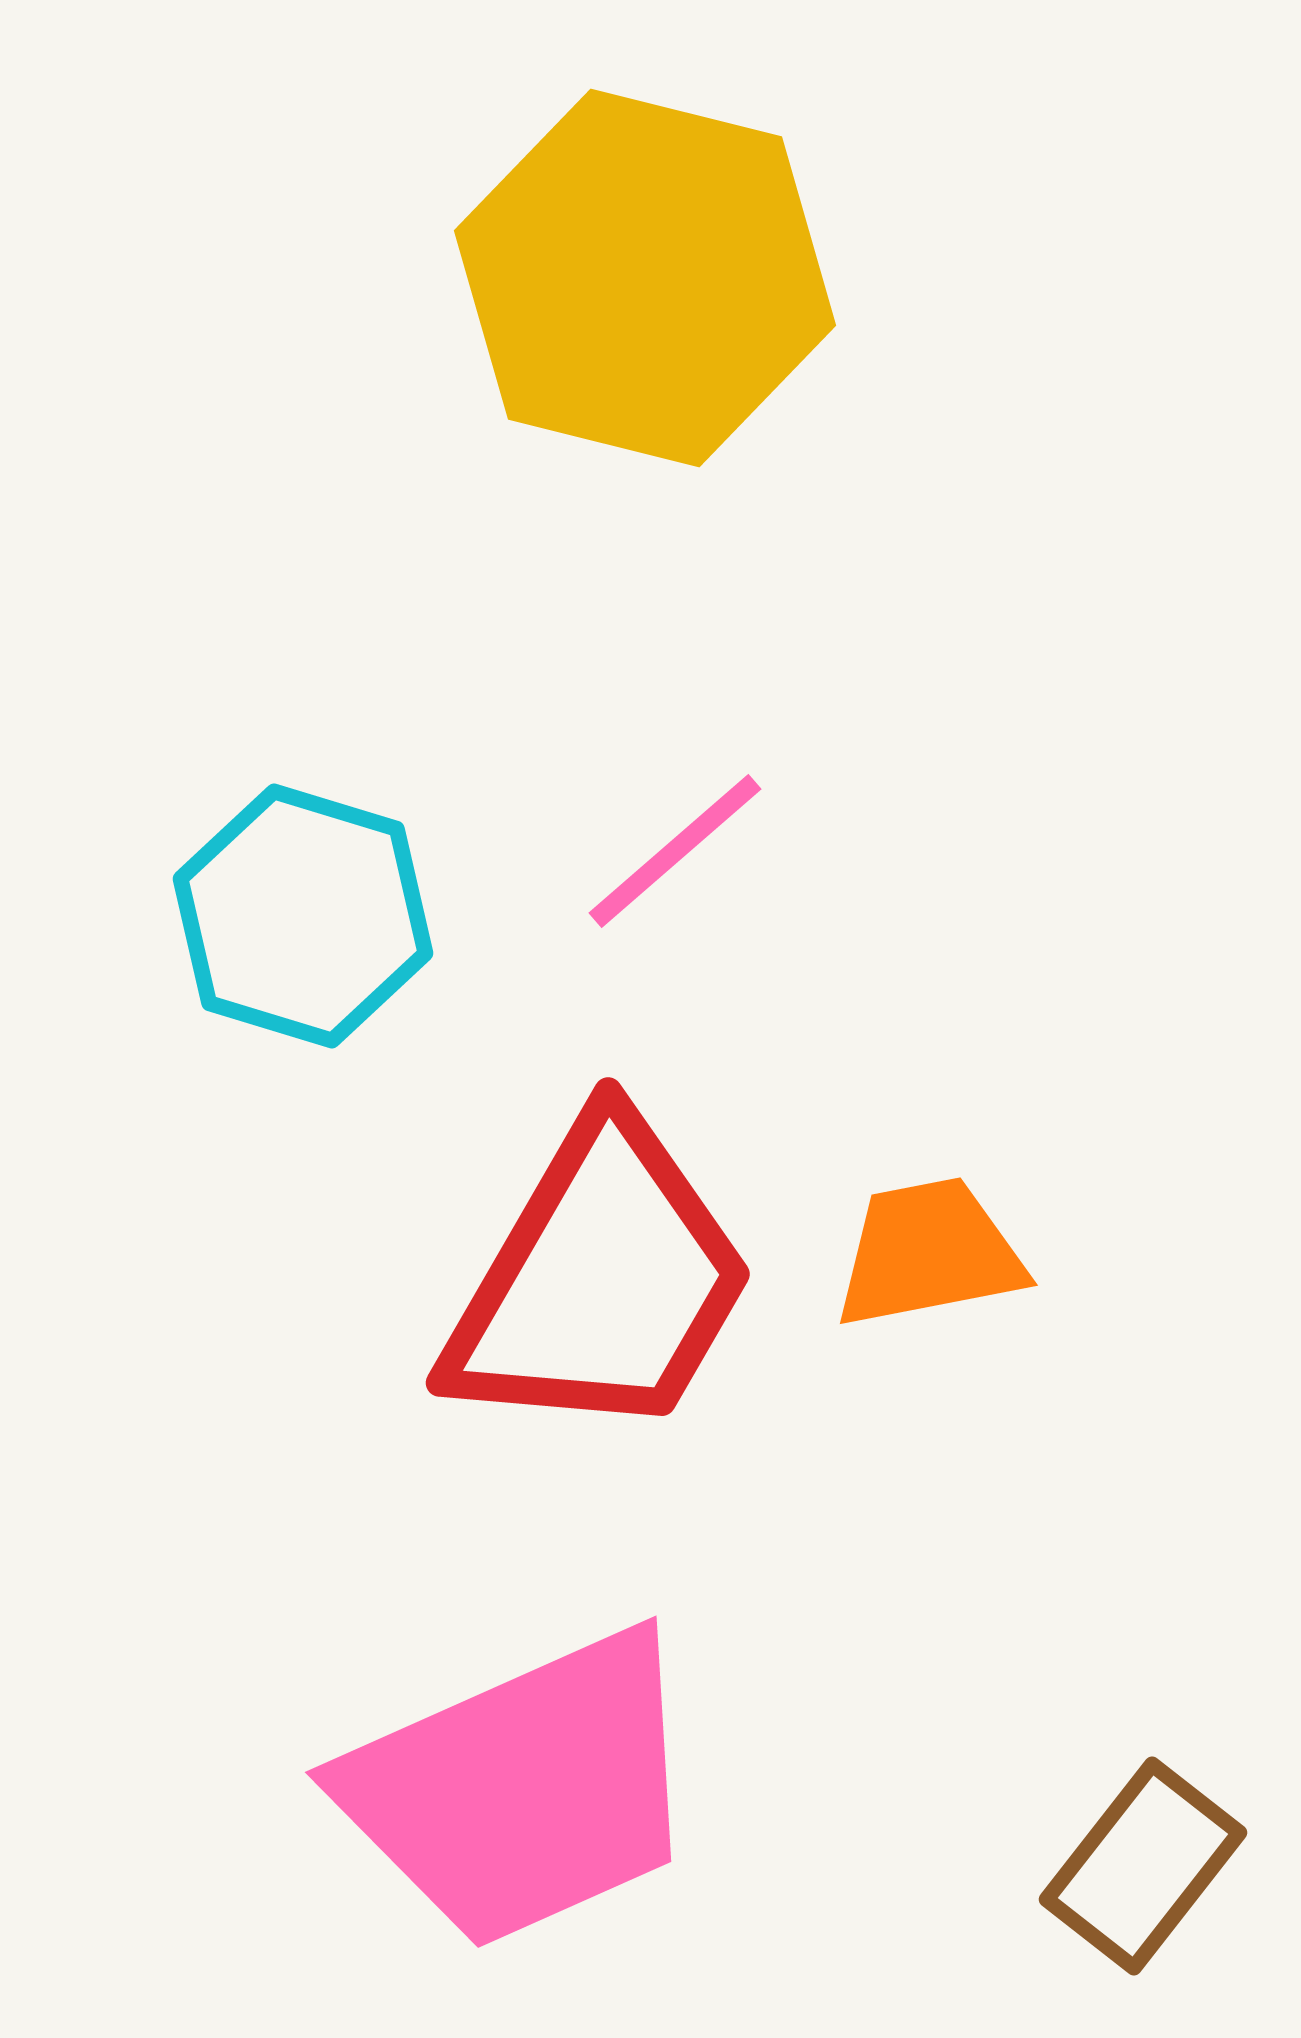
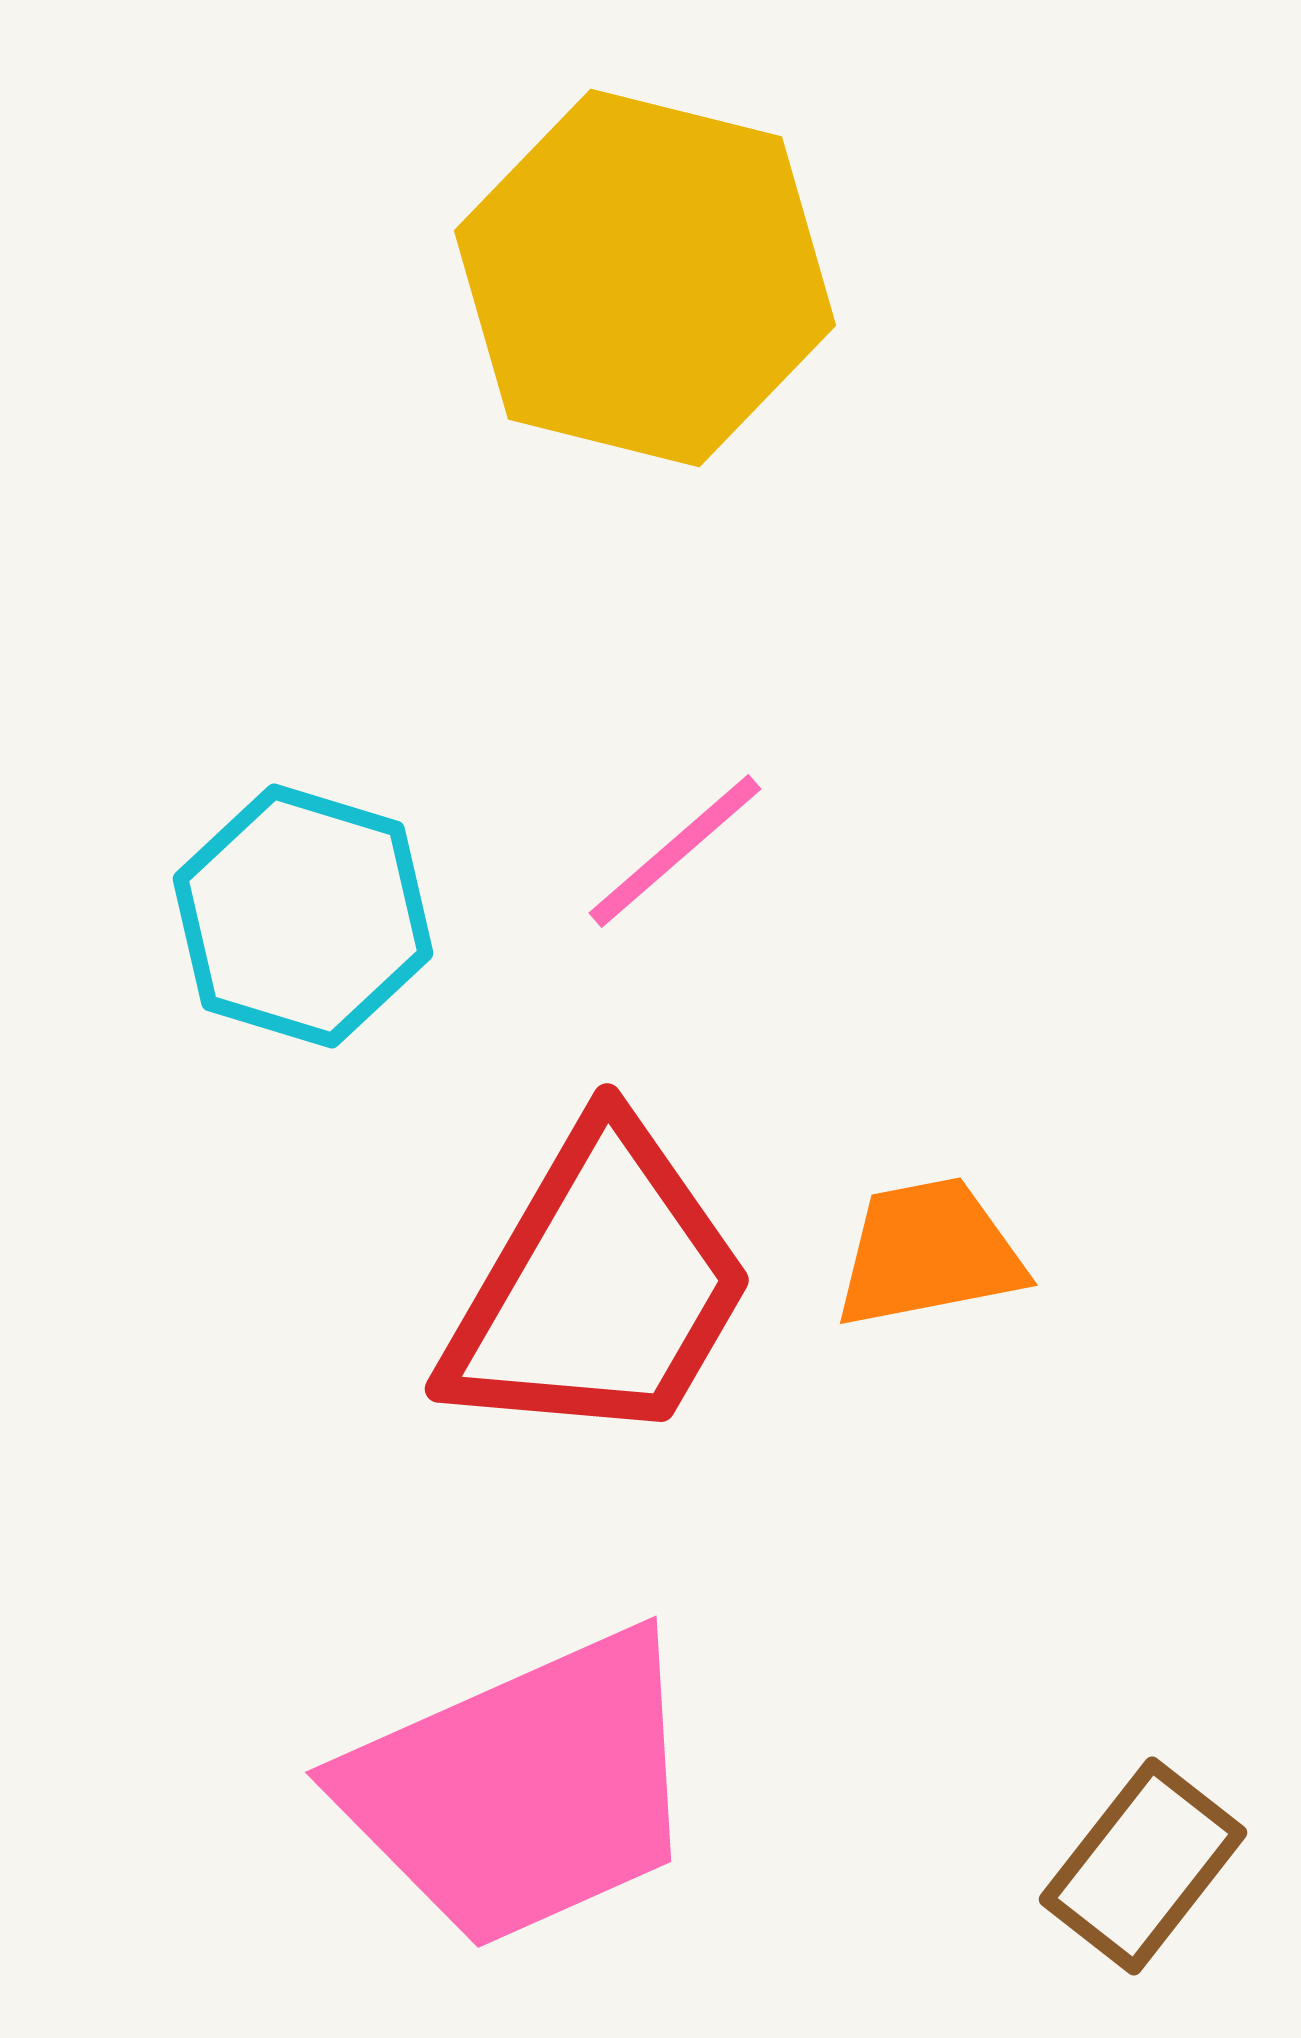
red trapezoid: moved 1 px left, 6 px down
